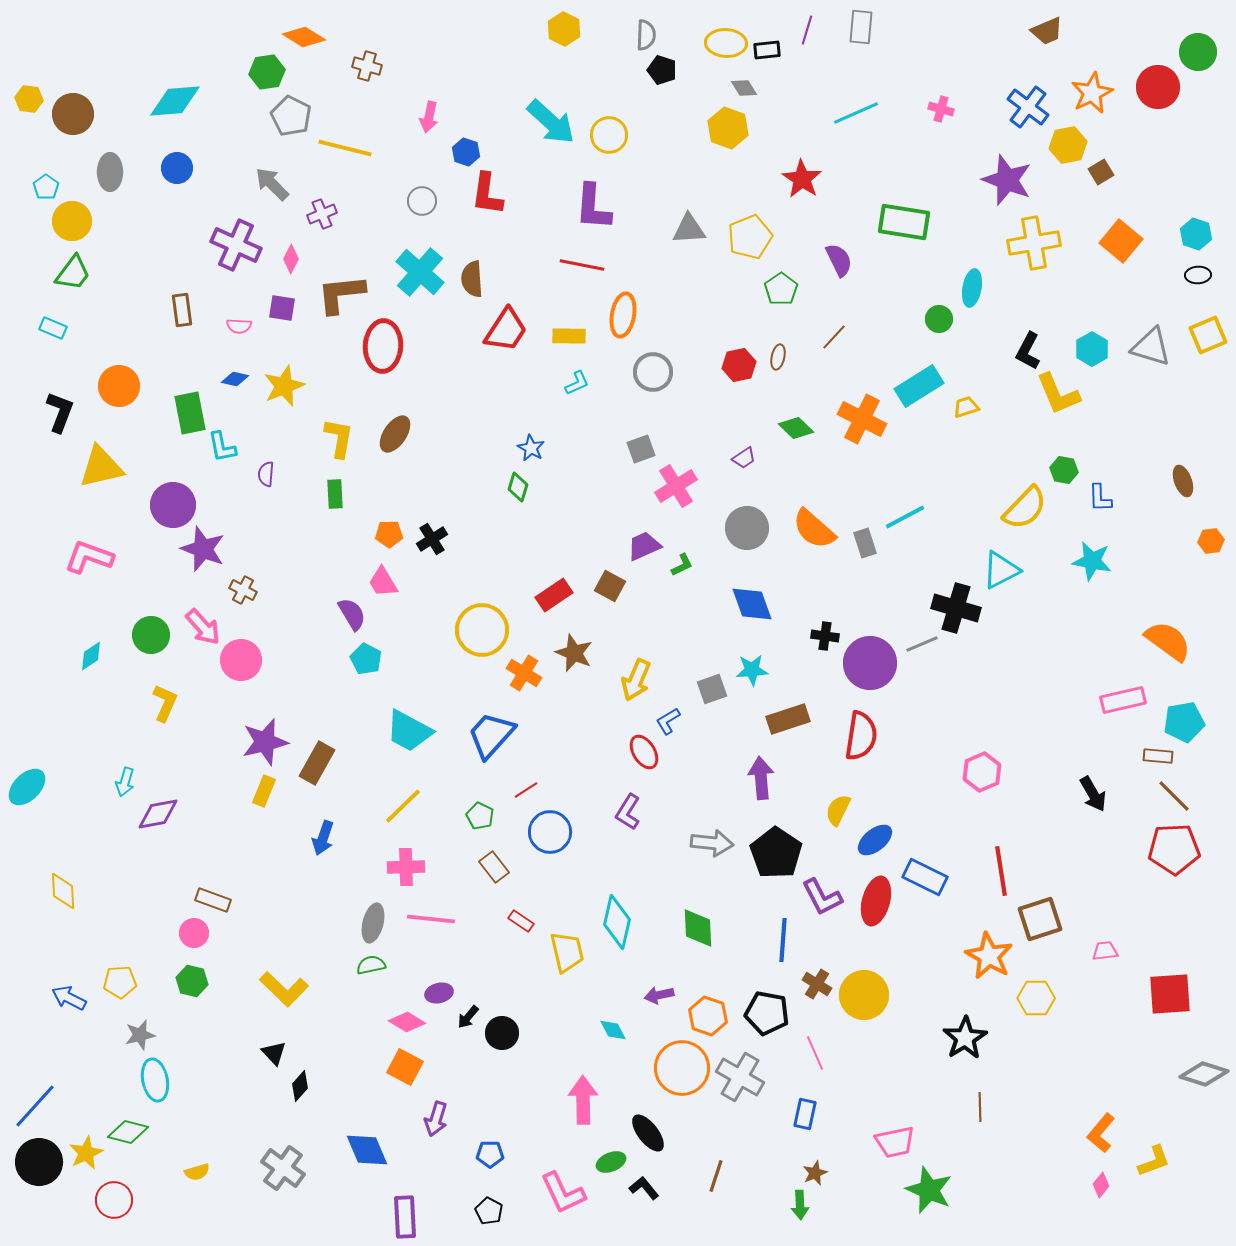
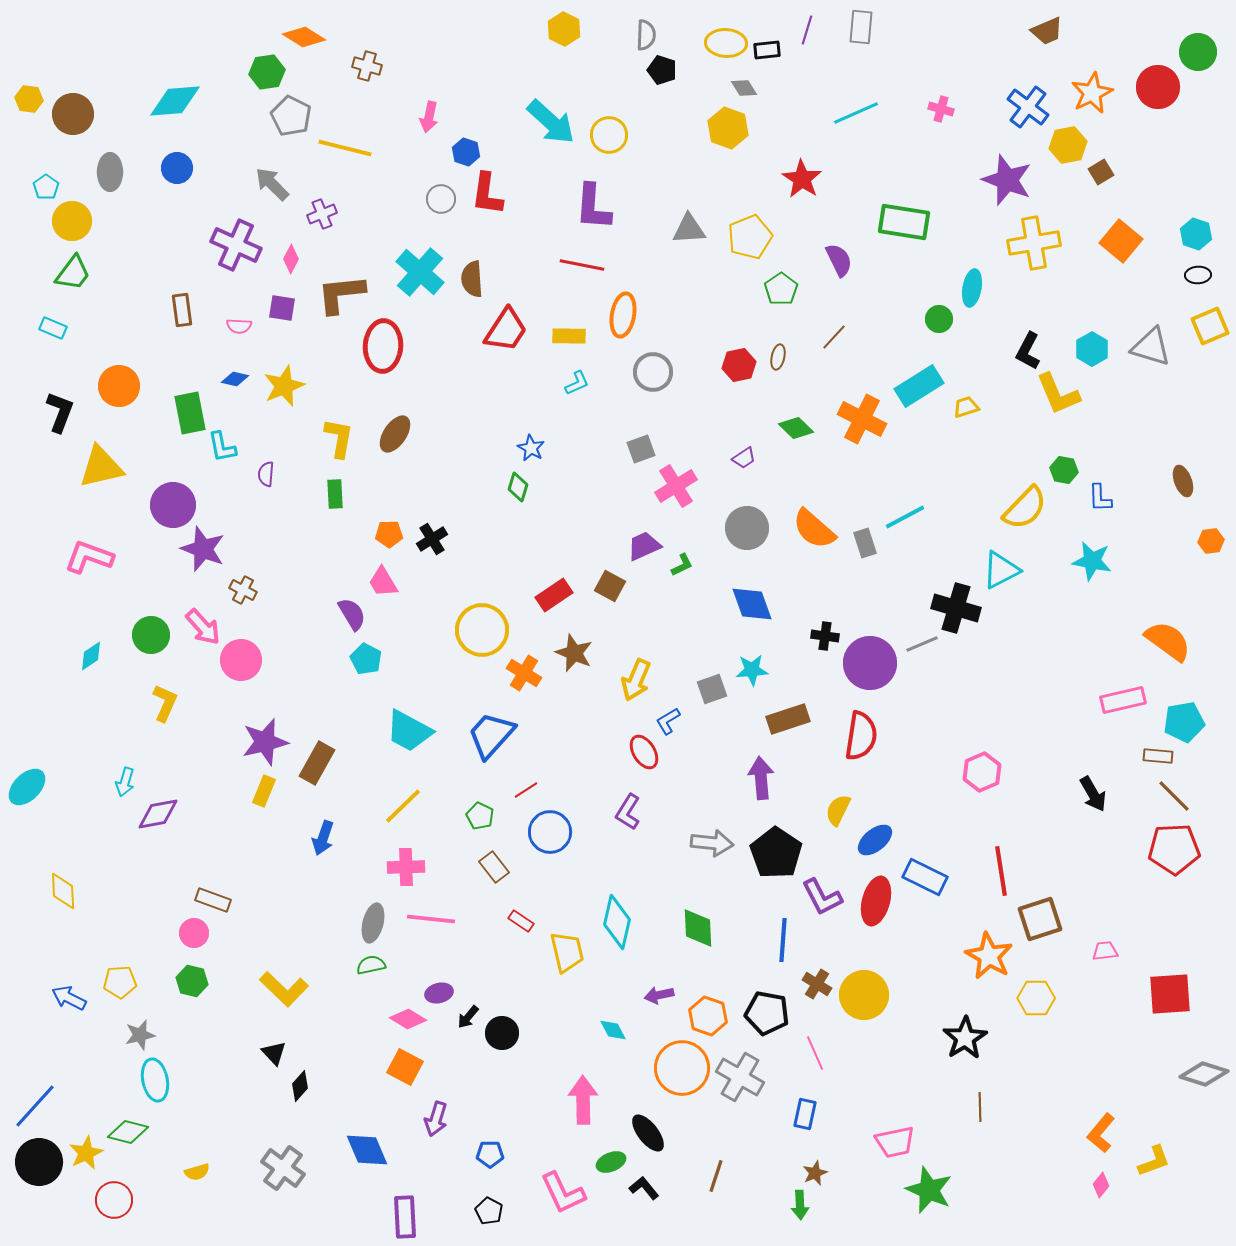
gray circle at (422, 201): moved 19 px right, 2 px up
yellow square at (1208, 335): moved 2 px right, 9 px up
pink diamond at (407, 1022): moved 1 px right, 3 px up
